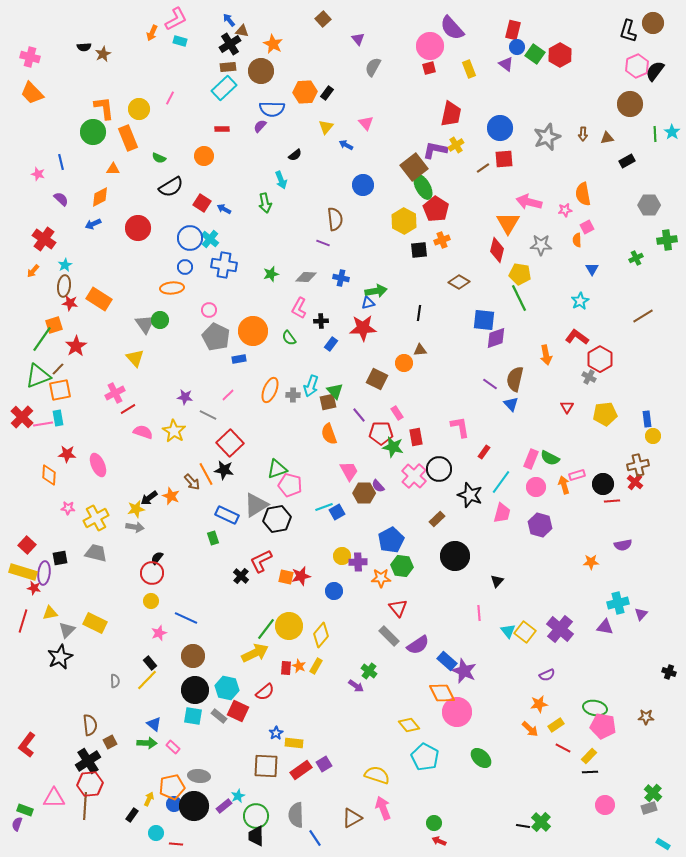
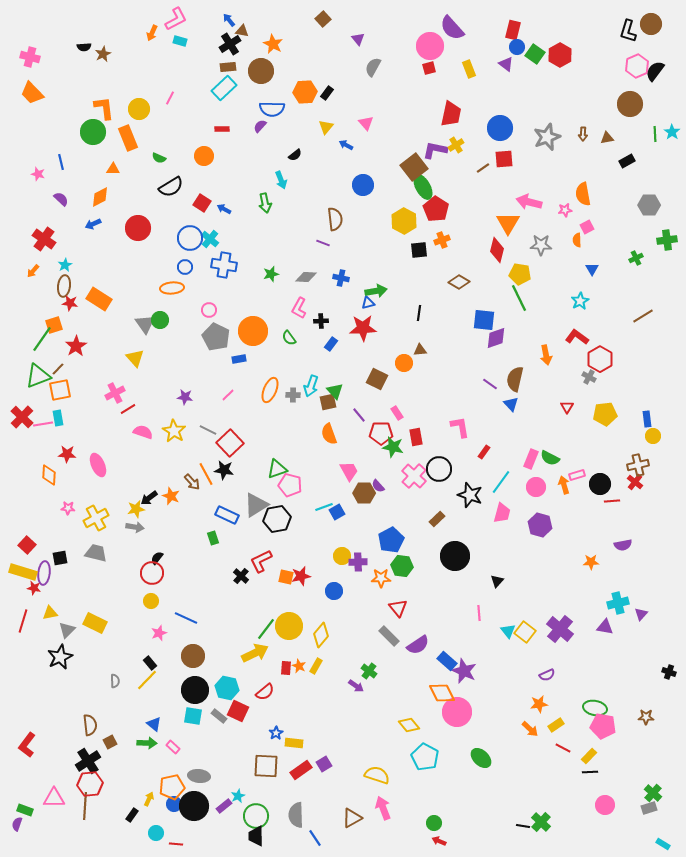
brown circle at (653, 23): moved 2 px left, 1 px down
gray line at (208, 415): moved 15 px down
black circle at (603, 484): moved 3 px left
